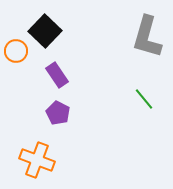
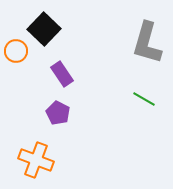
black square: moved 1 px left, 2 px up
gray L-shape: moved 6 px down
purple rectangle: moved 5 px right, 1 px up
green line: rotated 20 degrees counterclockwise
orange cross: moved 1 px left
